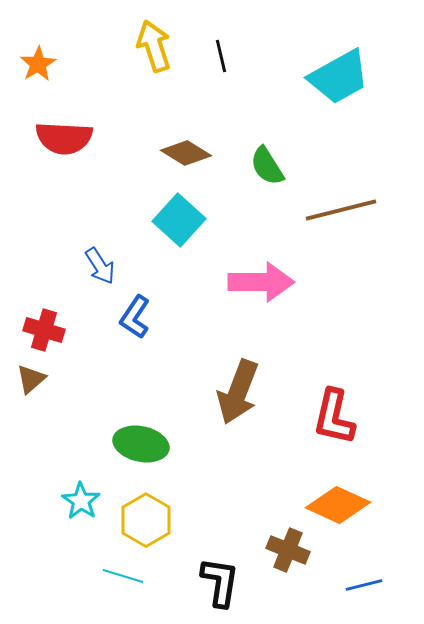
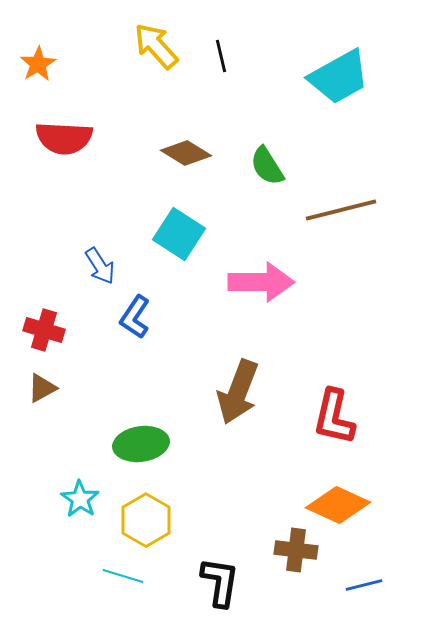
yellow arrow: moved 2 px right; rotated 24 degrees counterclockwise
cyan square: moved 14 px down; rotated 9 degrees counterclockwise
brown triangle: moved 11 px right, 9 px down; rotated 12 degrees clockwise
green ellipse: rotated 20 degrees counterclockwise
cyan star: moved 1 px left, 2 px up
brown cross: moved 8 px right; rotated 15 degrees counterclockwise
